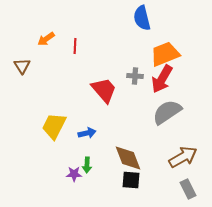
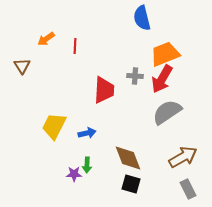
red trapezoid: rotated 44 degrees clockwise
black square: moved 4 px down; rotated 12 degrees clockwise
